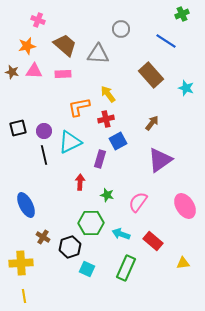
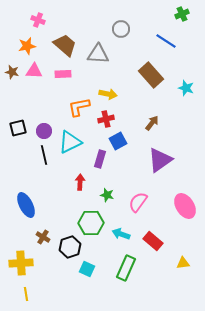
yellow arrow: rotated 138 degrees clockwise
yellow line: moved 2 px right, 2 px up
